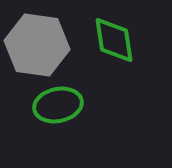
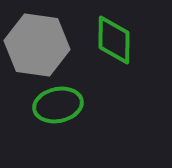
green diamond: rotated 9 degrees clockwise
